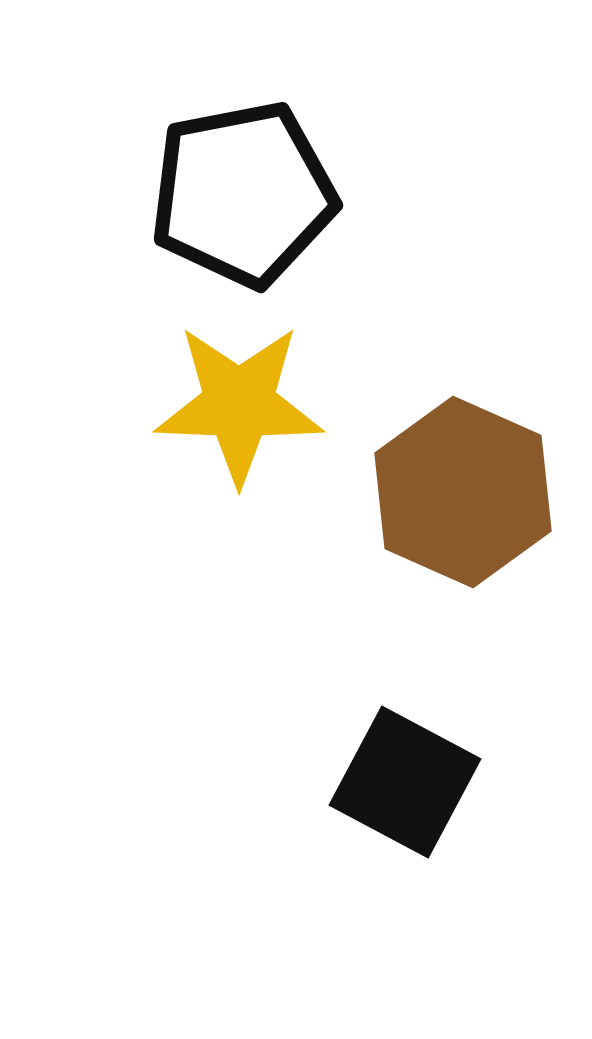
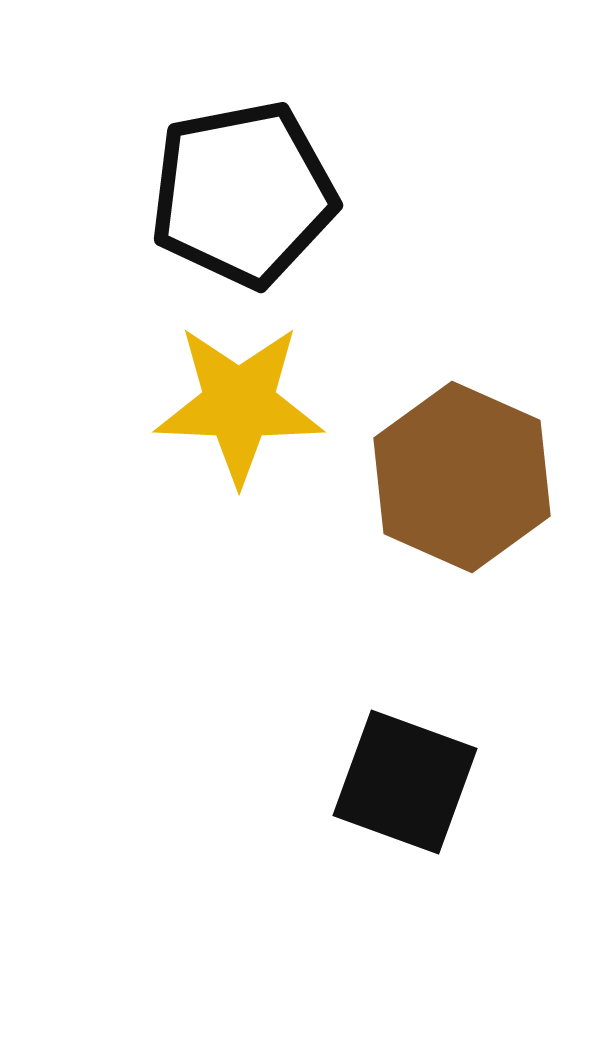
brown hexagon: moved 1 px left, 15 px up
black square: rotated 8 degrees counterclockwise
